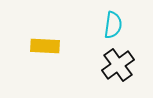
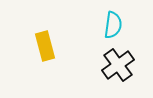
yellow rectangle: rotated 72 degrees clockwise
